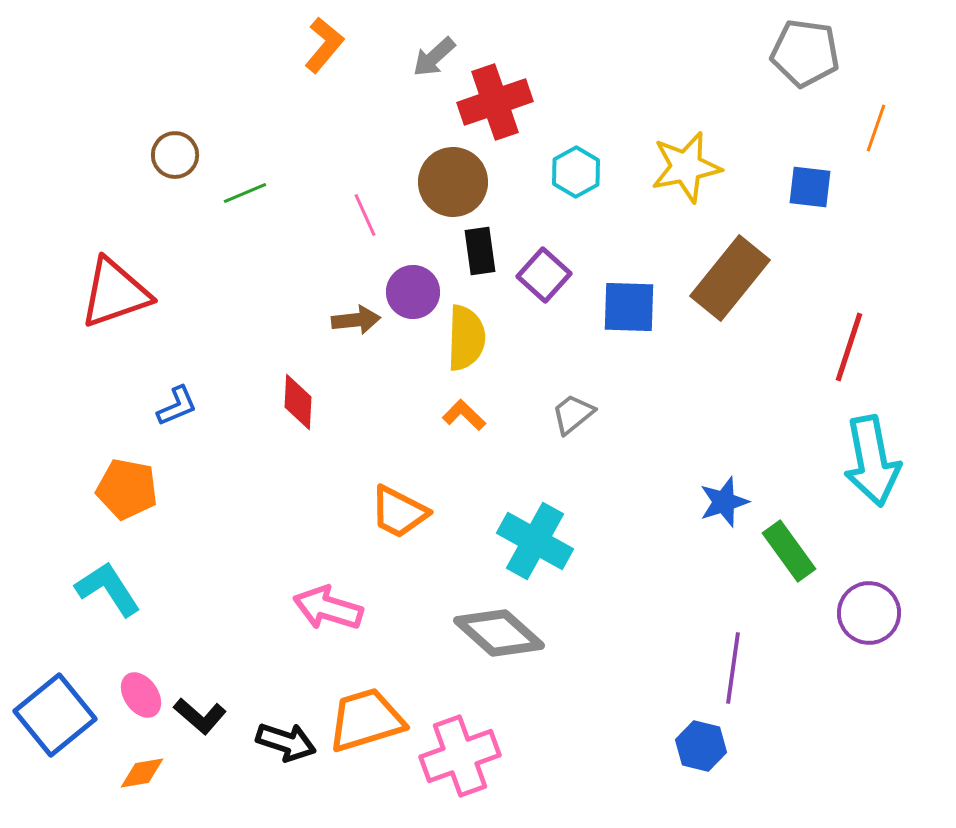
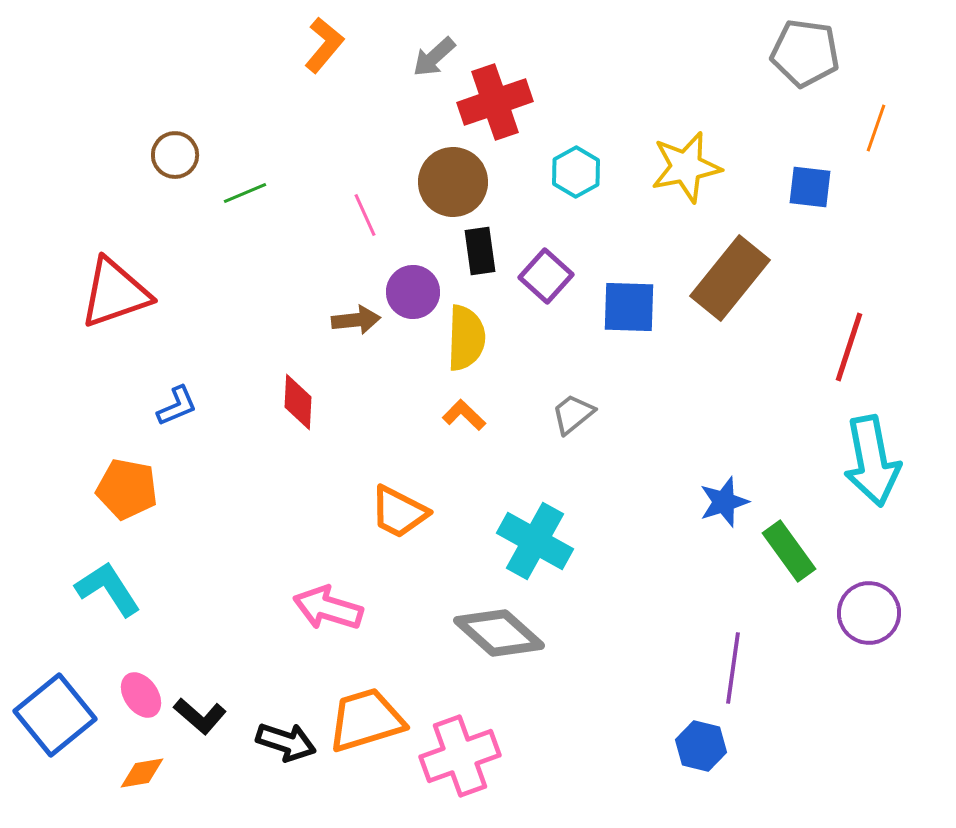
purple square at (544, 275): moved 2 px right, 1 px down
